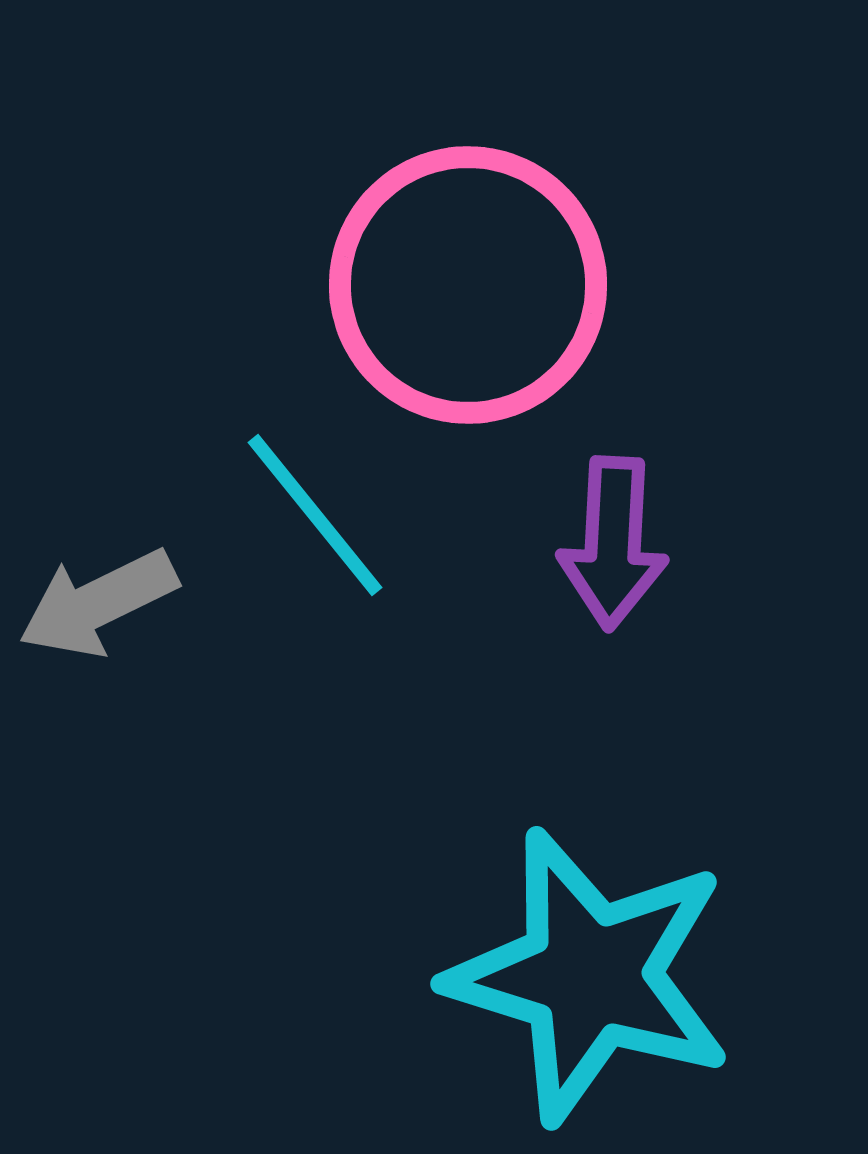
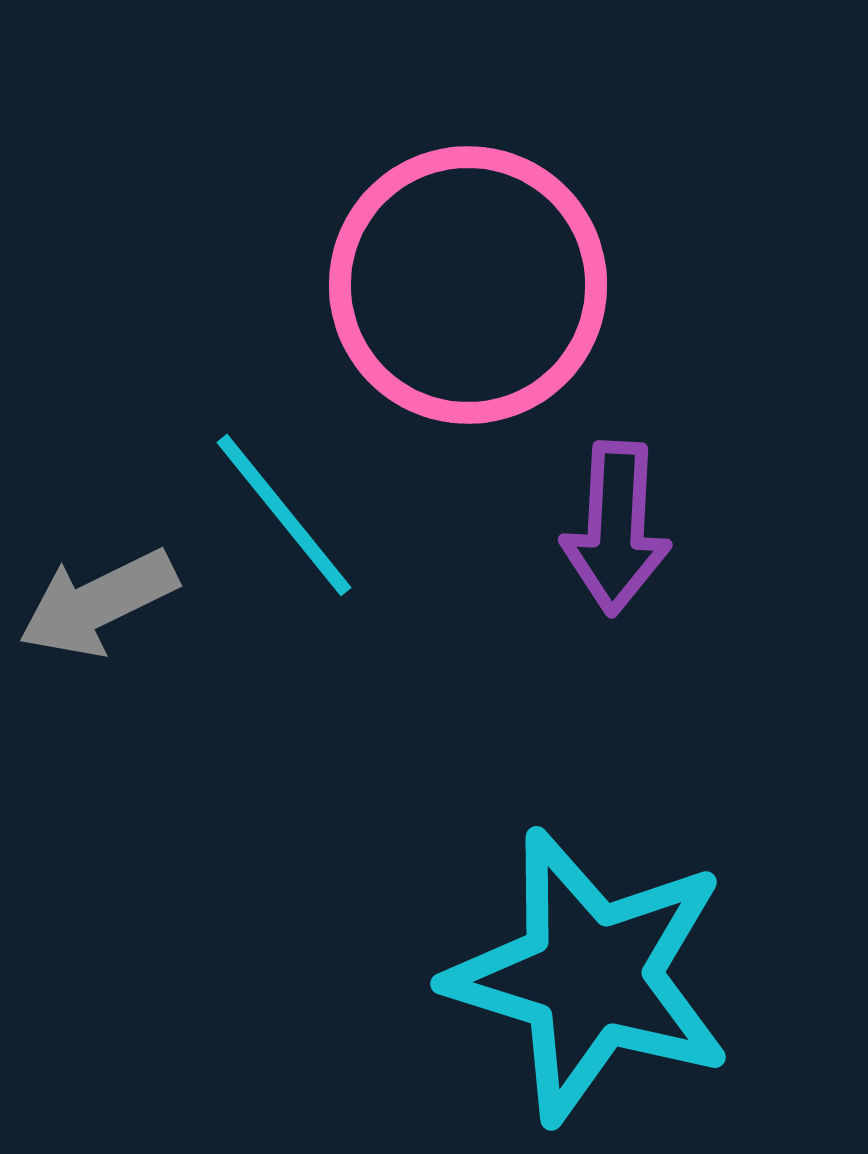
cyan line: moved 31 px left
purple arrow: moved 3 px right, 15 px up
